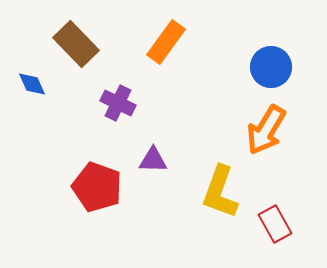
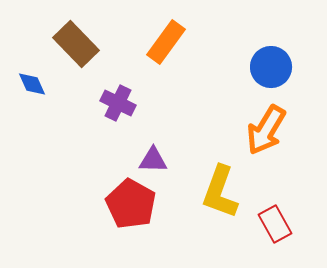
red pentagon: moved 34 px right, 17 px down; rotated 9 degrees clockwise
